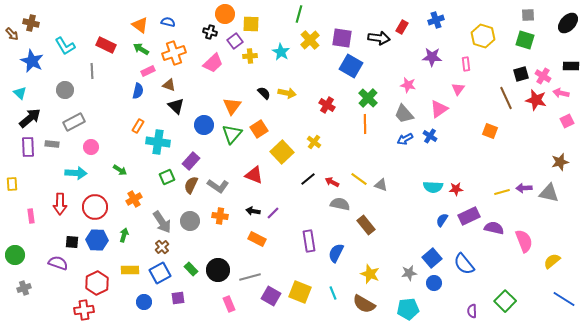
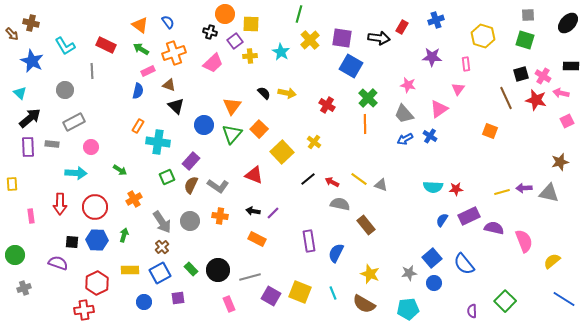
blue semicircle at (168, 22): rotated 40 degrees clockwise
orange square at (259, 129): rotated 12 degrees counterclockwise
